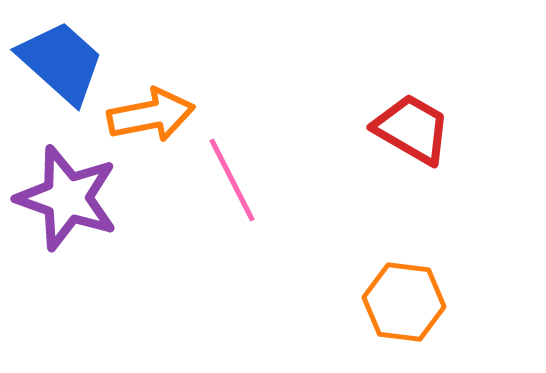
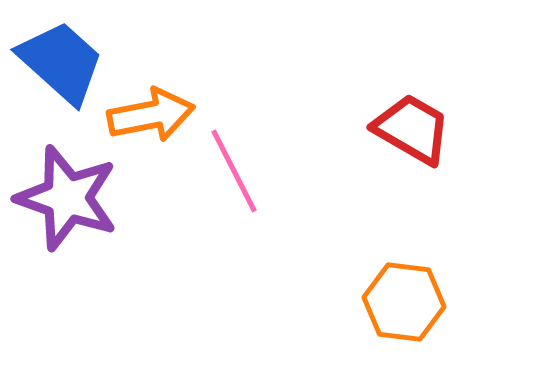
pink line: moved 2 px right, 9 px up
